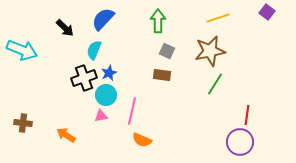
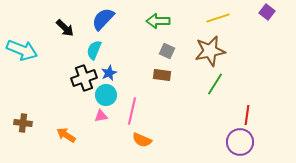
green arrow: rotated 90 degrees counterclockwise
